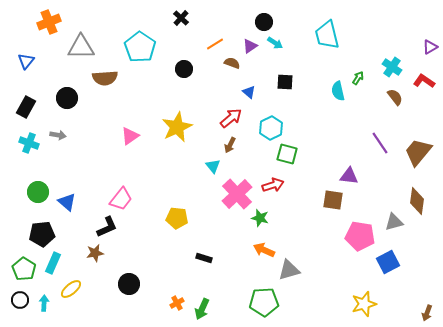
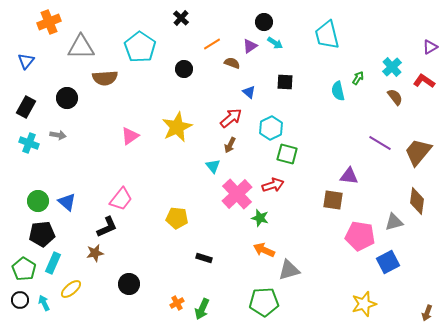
orange line at (215, 44): moved 3 px left
cyan cross at (392, 67): rotated 12 degrees clockwise
purple line at (380, 143): rotated 25 degrees counterclockwise
green circle at (38, 192): moved 9 px down
cyan arrow at (44, 303): rotated 28 degrees counterclockwise
